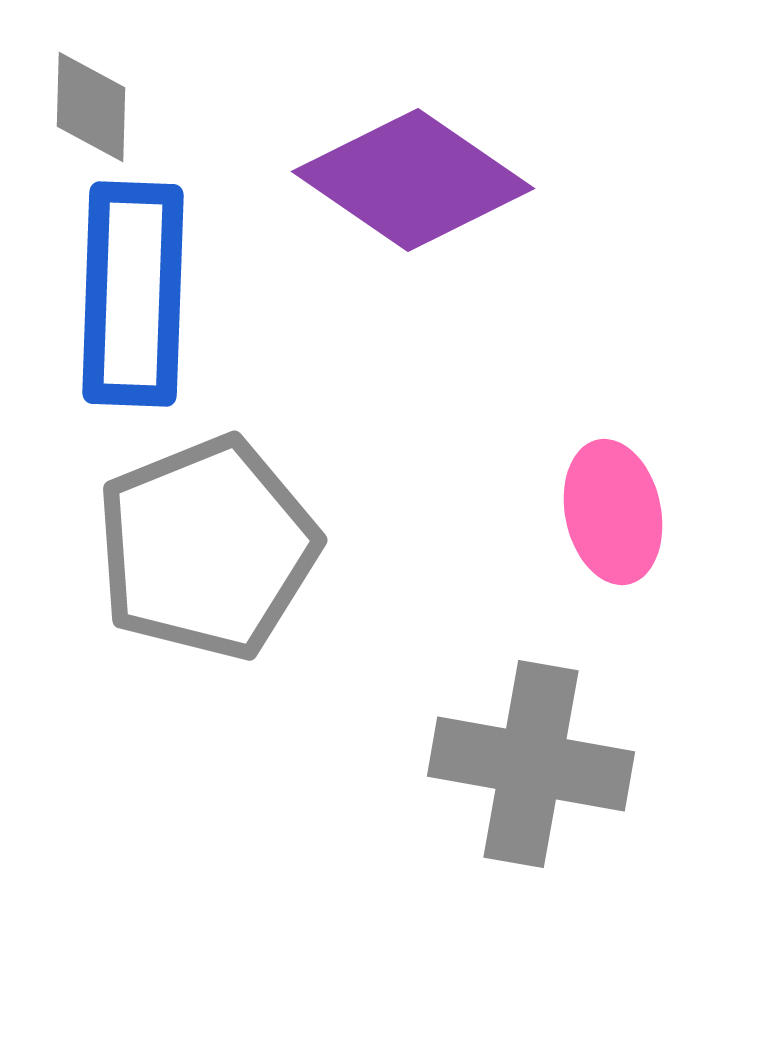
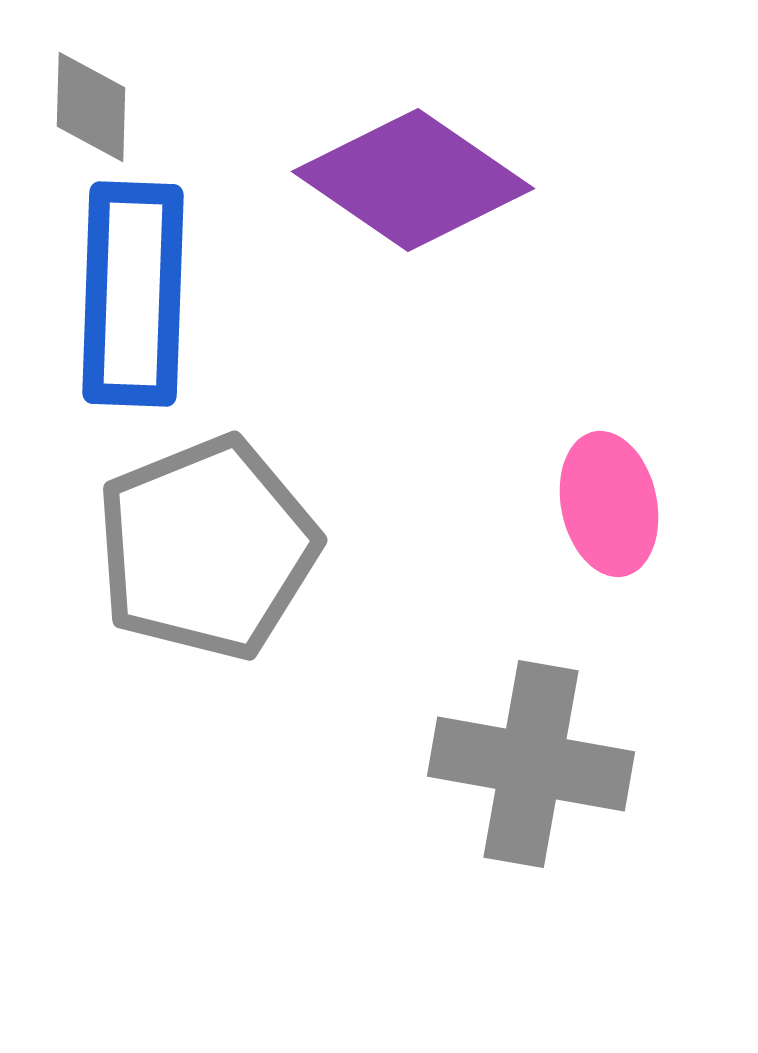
pink ellipse: moved 4 px left, 8 px up
